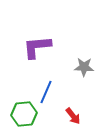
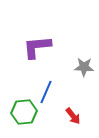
green hexagon: moved 2 px up
